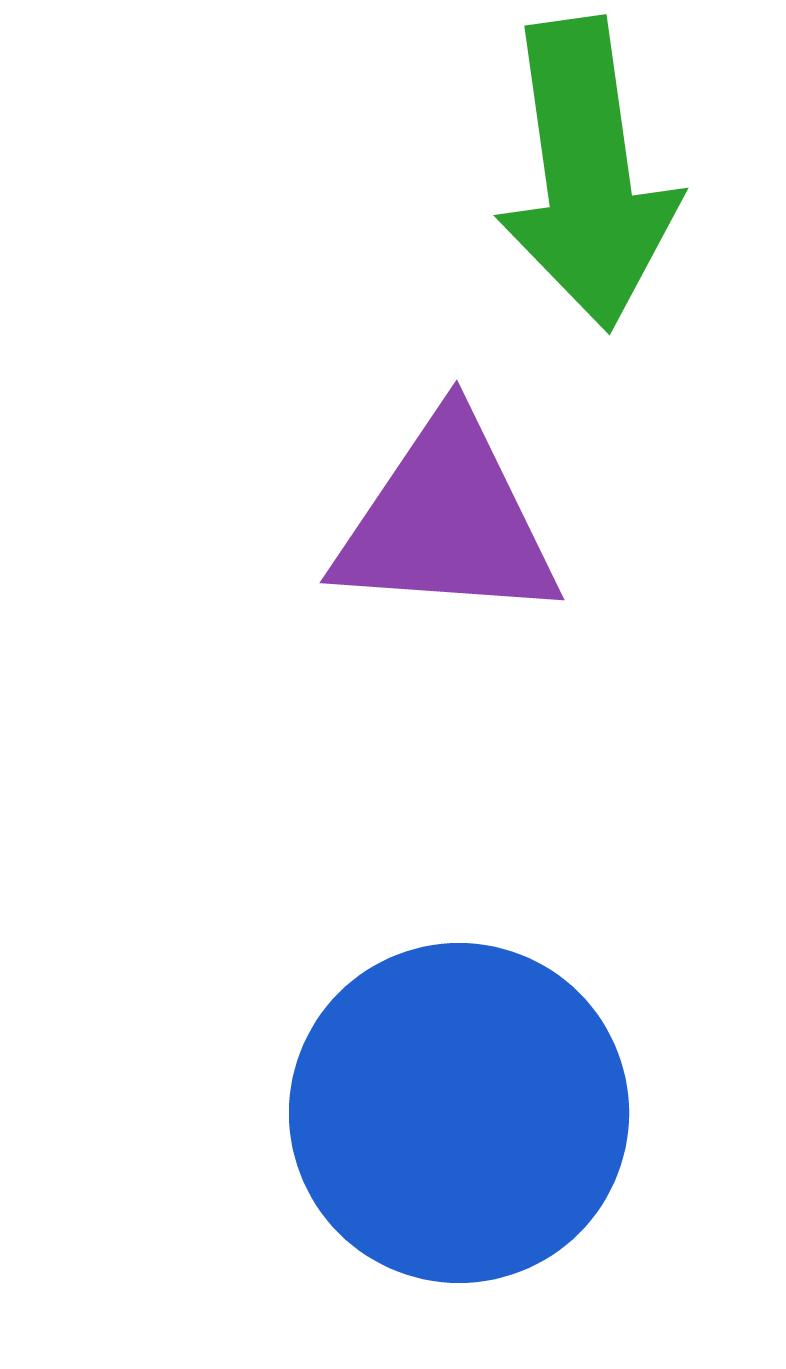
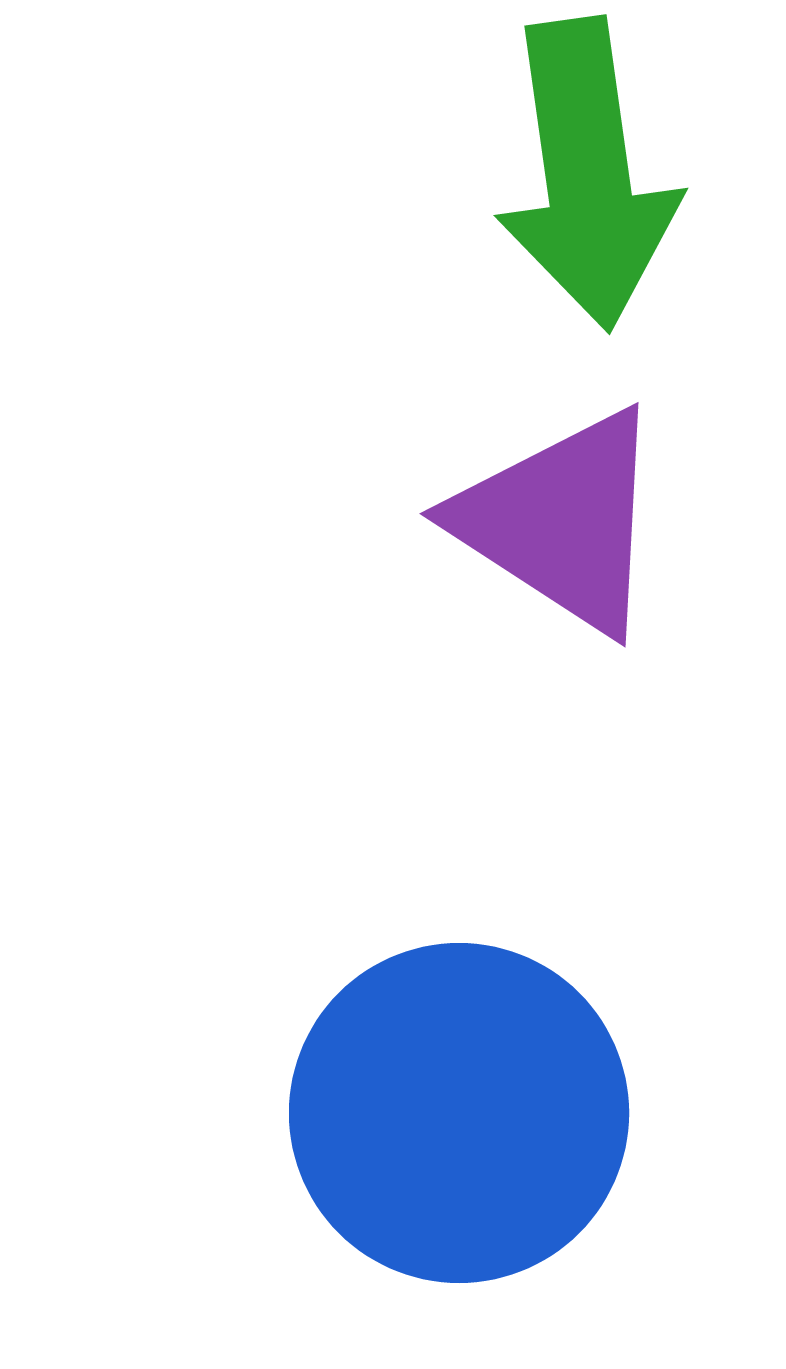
purple triangle: moved 114 px right; rotated 29 degrees clockwise
